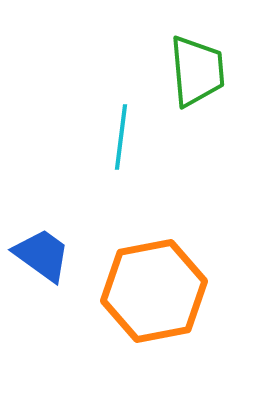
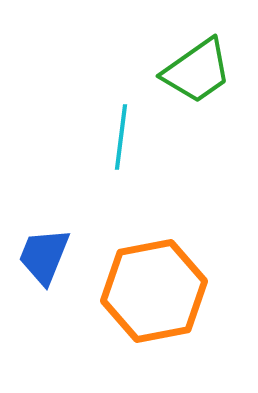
green trapezoid: rotated 60 degrees clockwise
blue trapezoid: moved 2 px right, 1 px down; rotated 104 degrees counterclockwise
